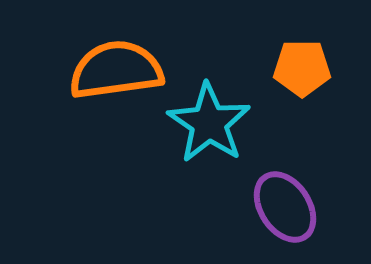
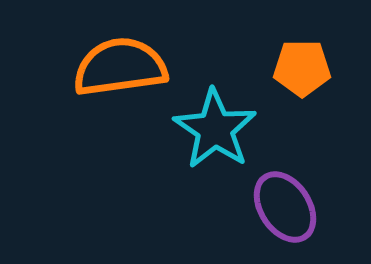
orange semicircle: moved 4 px right, 3 px up
cyan star: moved 6 px right, 6 px down
